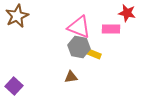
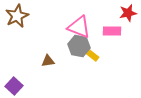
red star: moved 1 px right; rotated 24 degrees counterclockwise
pink rectangle: moved 1 px right, 2 px down
gray hexagon: moved 1 px up
yellow rectangle: moved 2 px left, 1 px down; rotated 16 degrees clockwise
brown triangle: moved 23 px left, 16 px up
